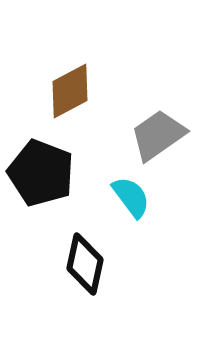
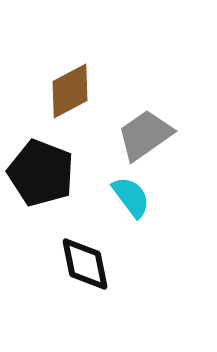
gray trapezoid: moved 13 px left
black diamond: rotated 24 degrees counterclockwise
